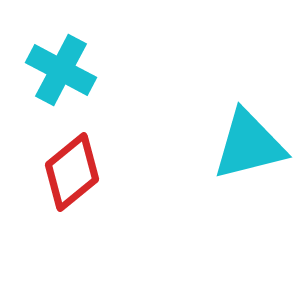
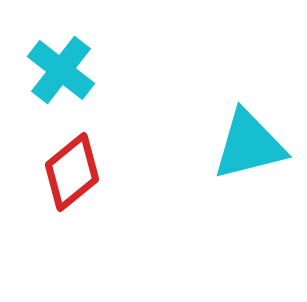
cyan cross: rotated 10 degrees clockwise
